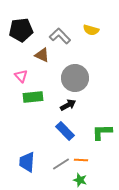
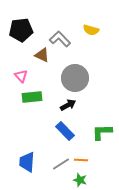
gray L-shape: moved 3 px down
green rectangle: moved 1 px left
